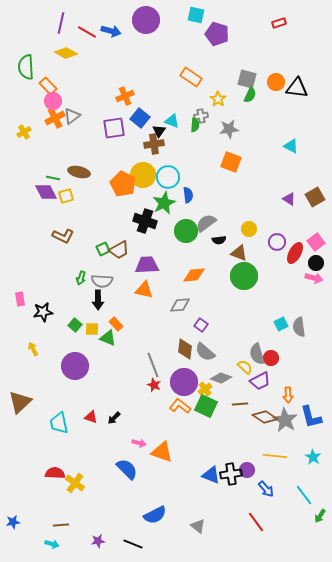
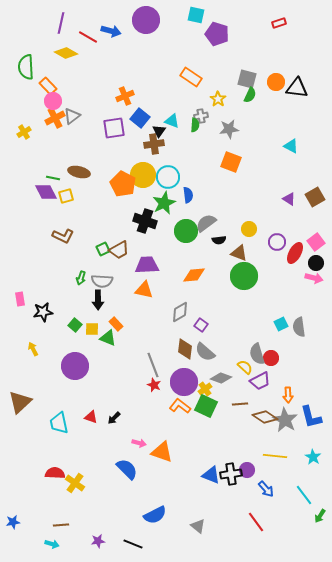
red line at (87, 32): moved 1 px right, 5 px down
gray diamond at (180, 305): moved 7 px down; rotated 25 degrees counterclockwise
